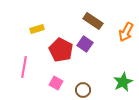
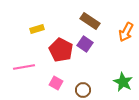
brown rectangle: moved 3 px left
pink line: rotated 70 degrees clockwise
green star: rotated 18 degrees counterclockwise
